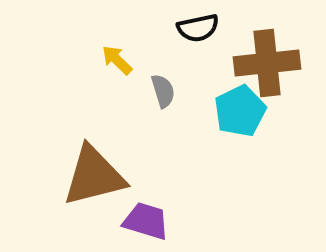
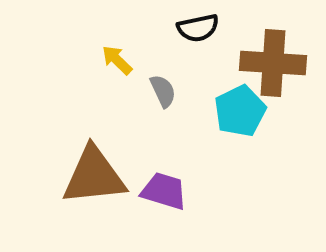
brown cross: moved 6 px right; rotated 10 degrees clockwise
gray semicircle: rotated 8 degrees counterclockwise
brown triangle: rotated 8 degrees clockwise
purple trapezoid: moved 18 px right, 30 px up
